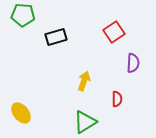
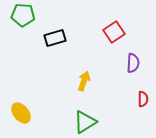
black rectangle: moved 1 px left, 1 px down
red semicircle: moved 26 px right
